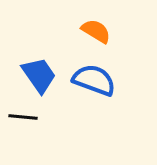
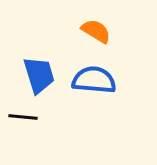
blue trapezoid: rotated 18 degrees clockwise
blue semicircle: rotated 15 degrees counterclockwise
